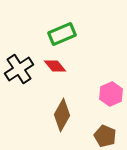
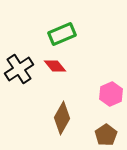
brown diamond: moved 3 px down
brown pentagon: moved 1 px right, 1 px up; rotated 15 degrees clockwise
